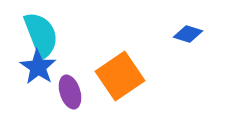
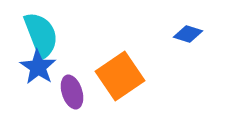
purple ellipse: moved 2 px right
